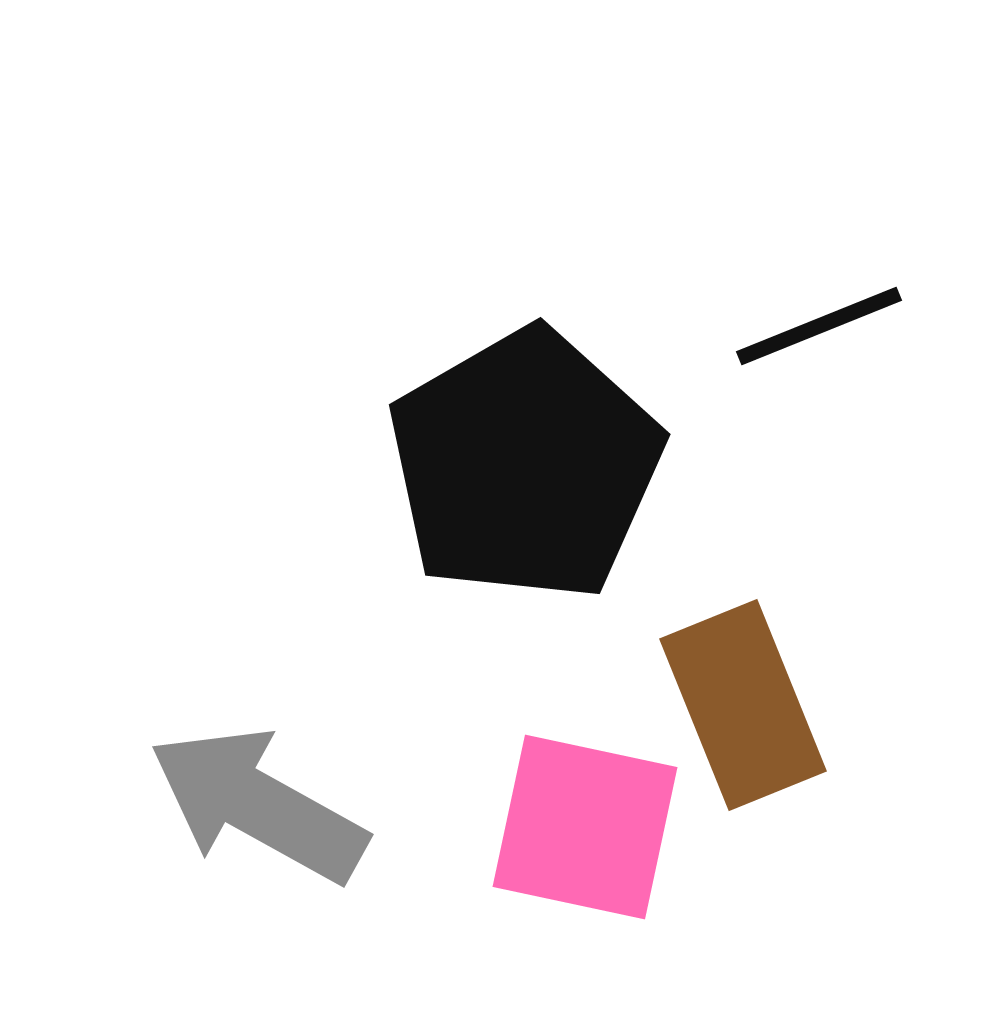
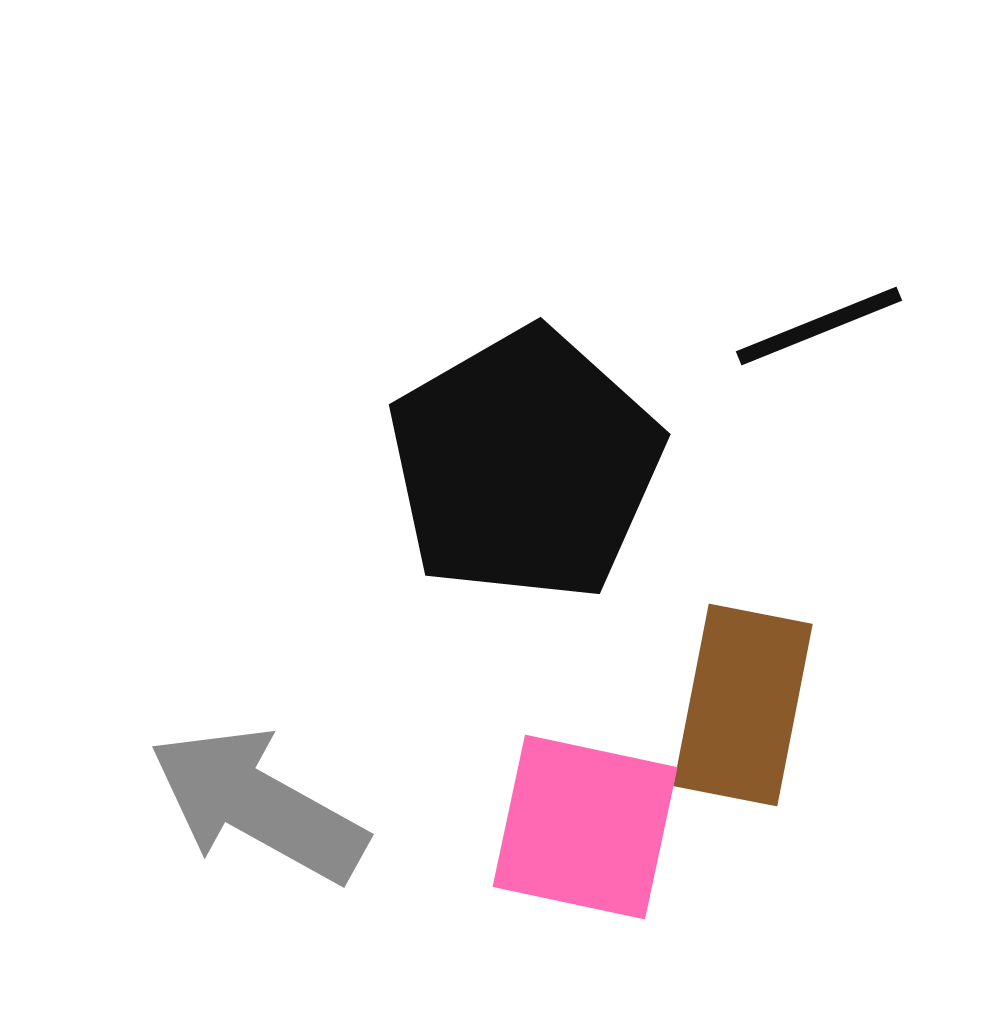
brown rectangle: rotated 33 degrees clockwise
